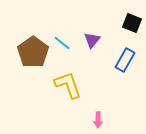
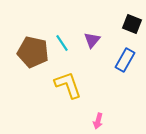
black square: moved 1 px down
cyan line: rotated 18 degrees clockwise
brown pentagon: rotated 24 degrees counterclockwise
pink arrow: moved 1 px down; rotated 14 degrees clockwise
